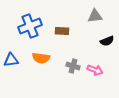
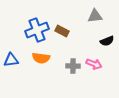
blue cross: moved 7 px right, 4 px down
brown rectangle: rotated 24 degrees clockwise
gray cross: rotated 16 degrees counterclockwise
pink arrow: moved 1 px left, 6 px up
